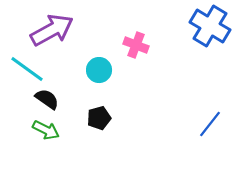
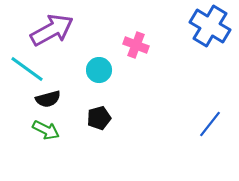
black semicircle: moved 1 px right; rotated 130 degrees clockwise
